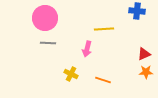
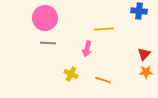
blue cross: moved 2 px right
red triangle: rotated 24 degrees counterclockwise
